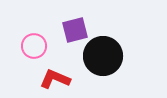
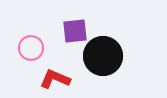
purple square: moved 1 px down; rotated 8 degrees clockwise
pink circle: moved 3 px left, 2 px down
